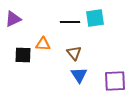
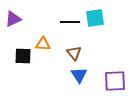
black square: moved 1 px down
